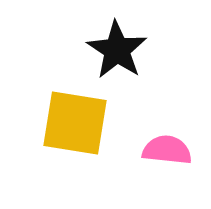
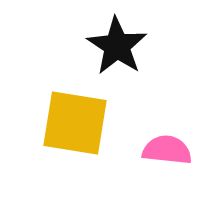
black star: moved 4 px up
